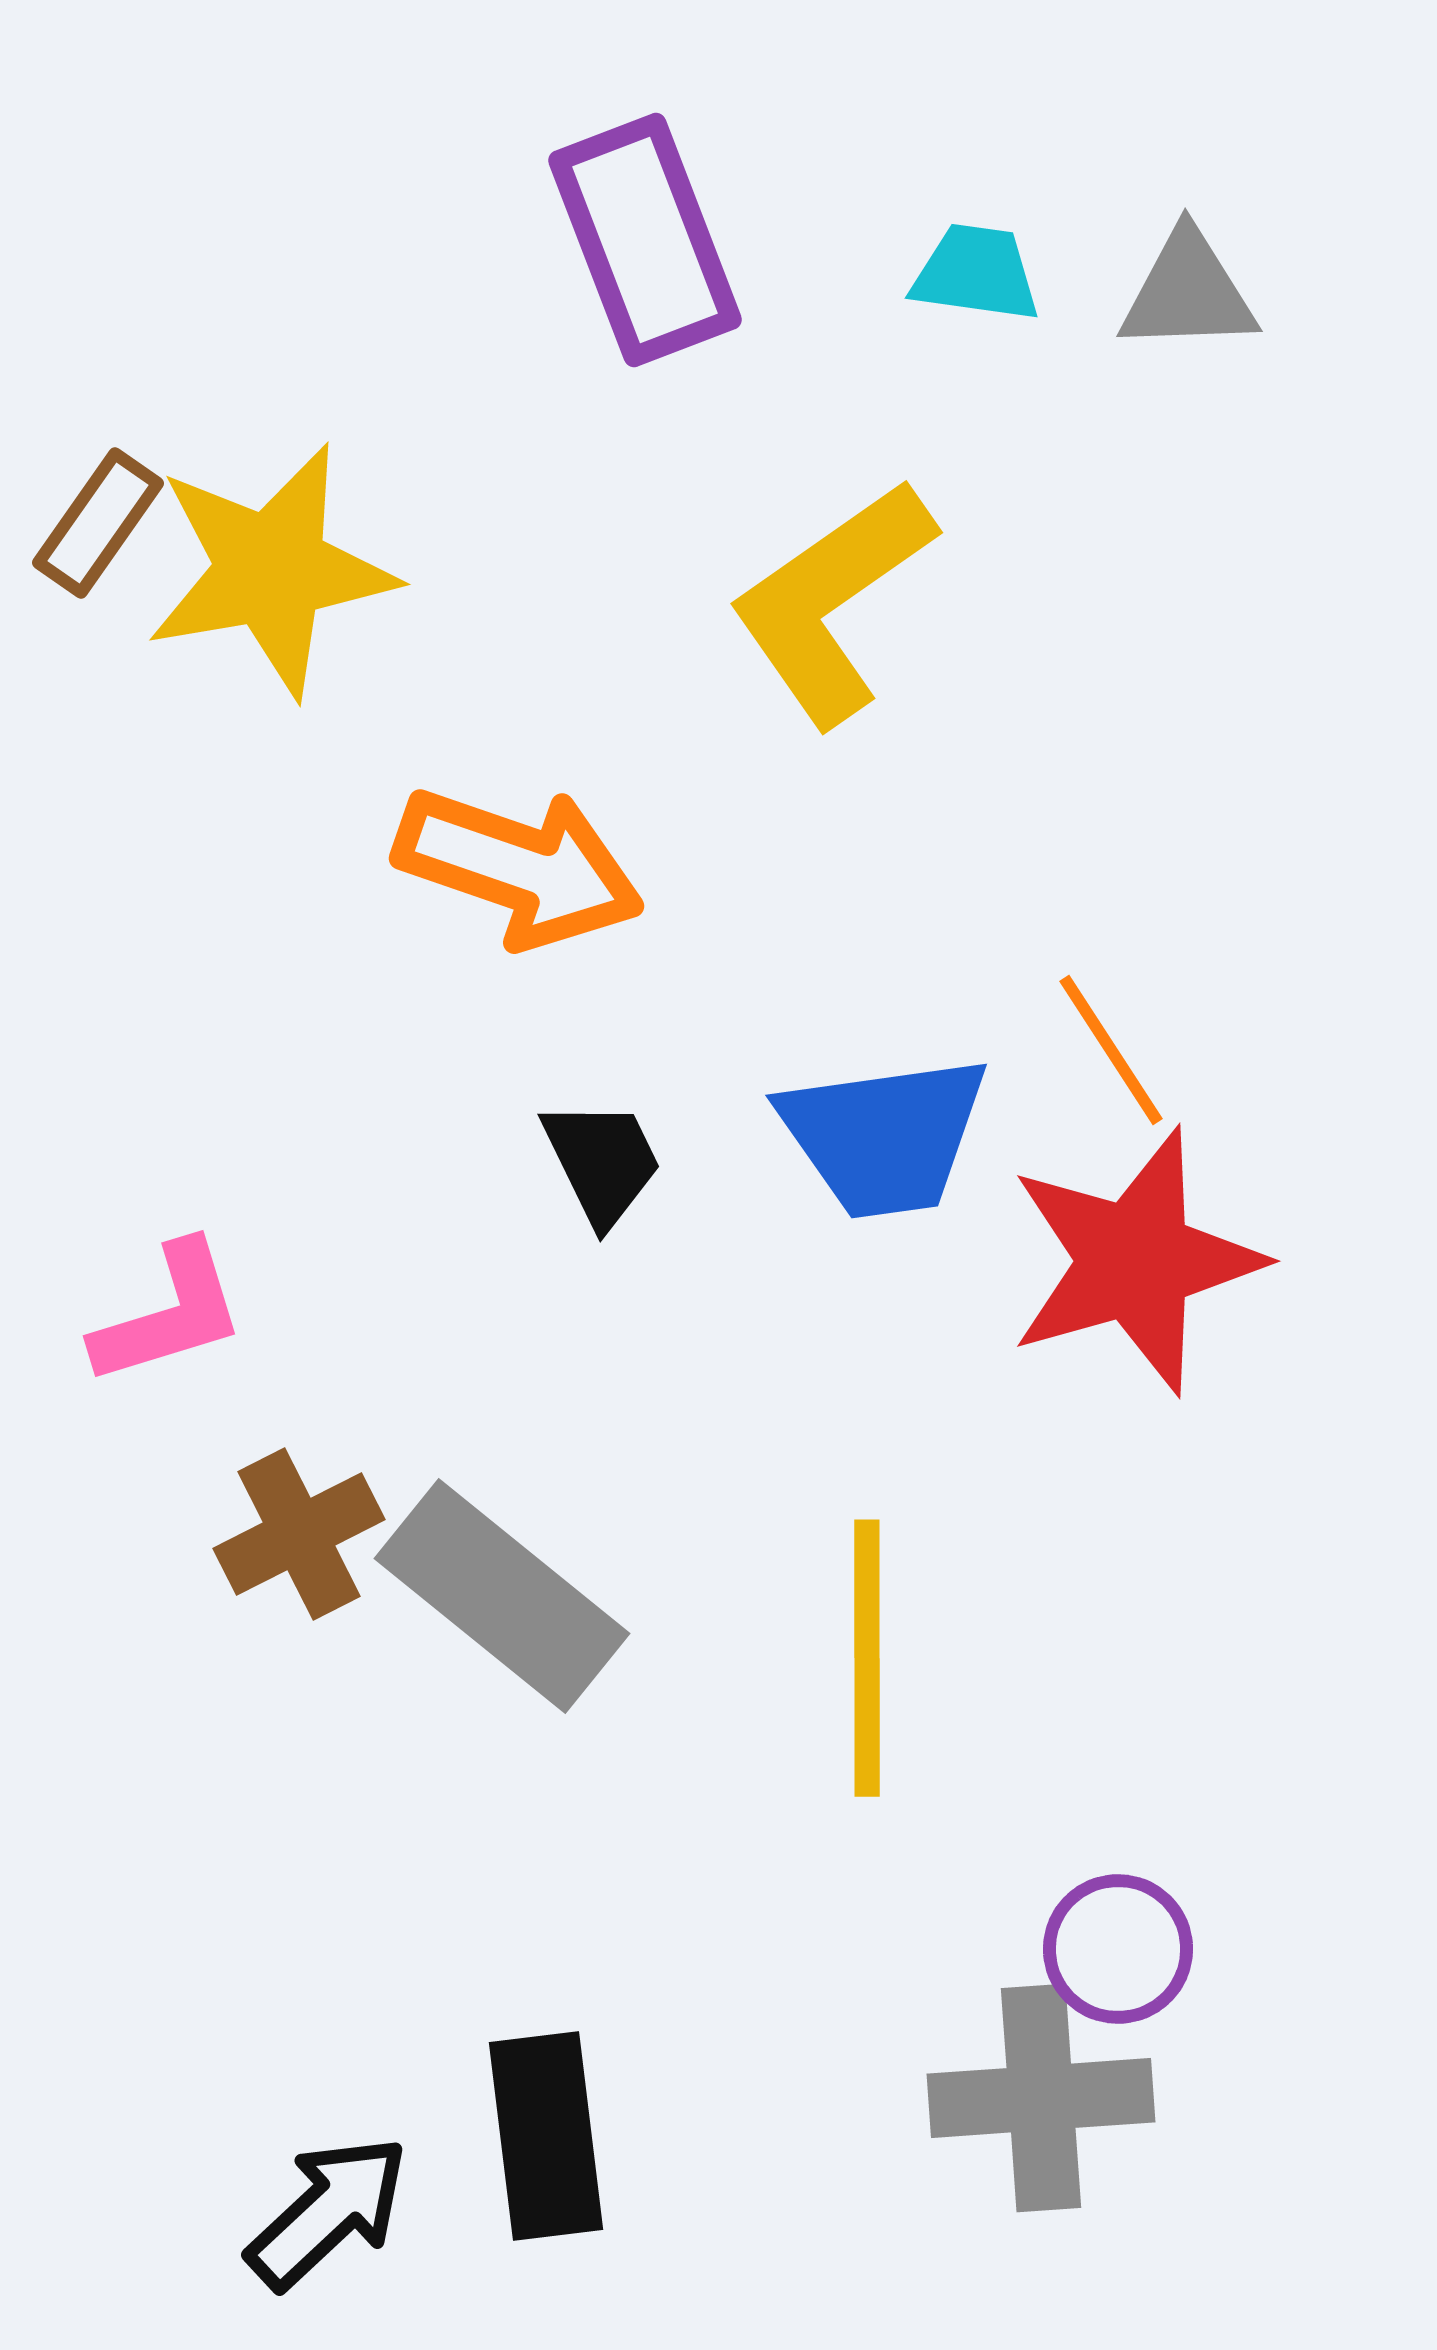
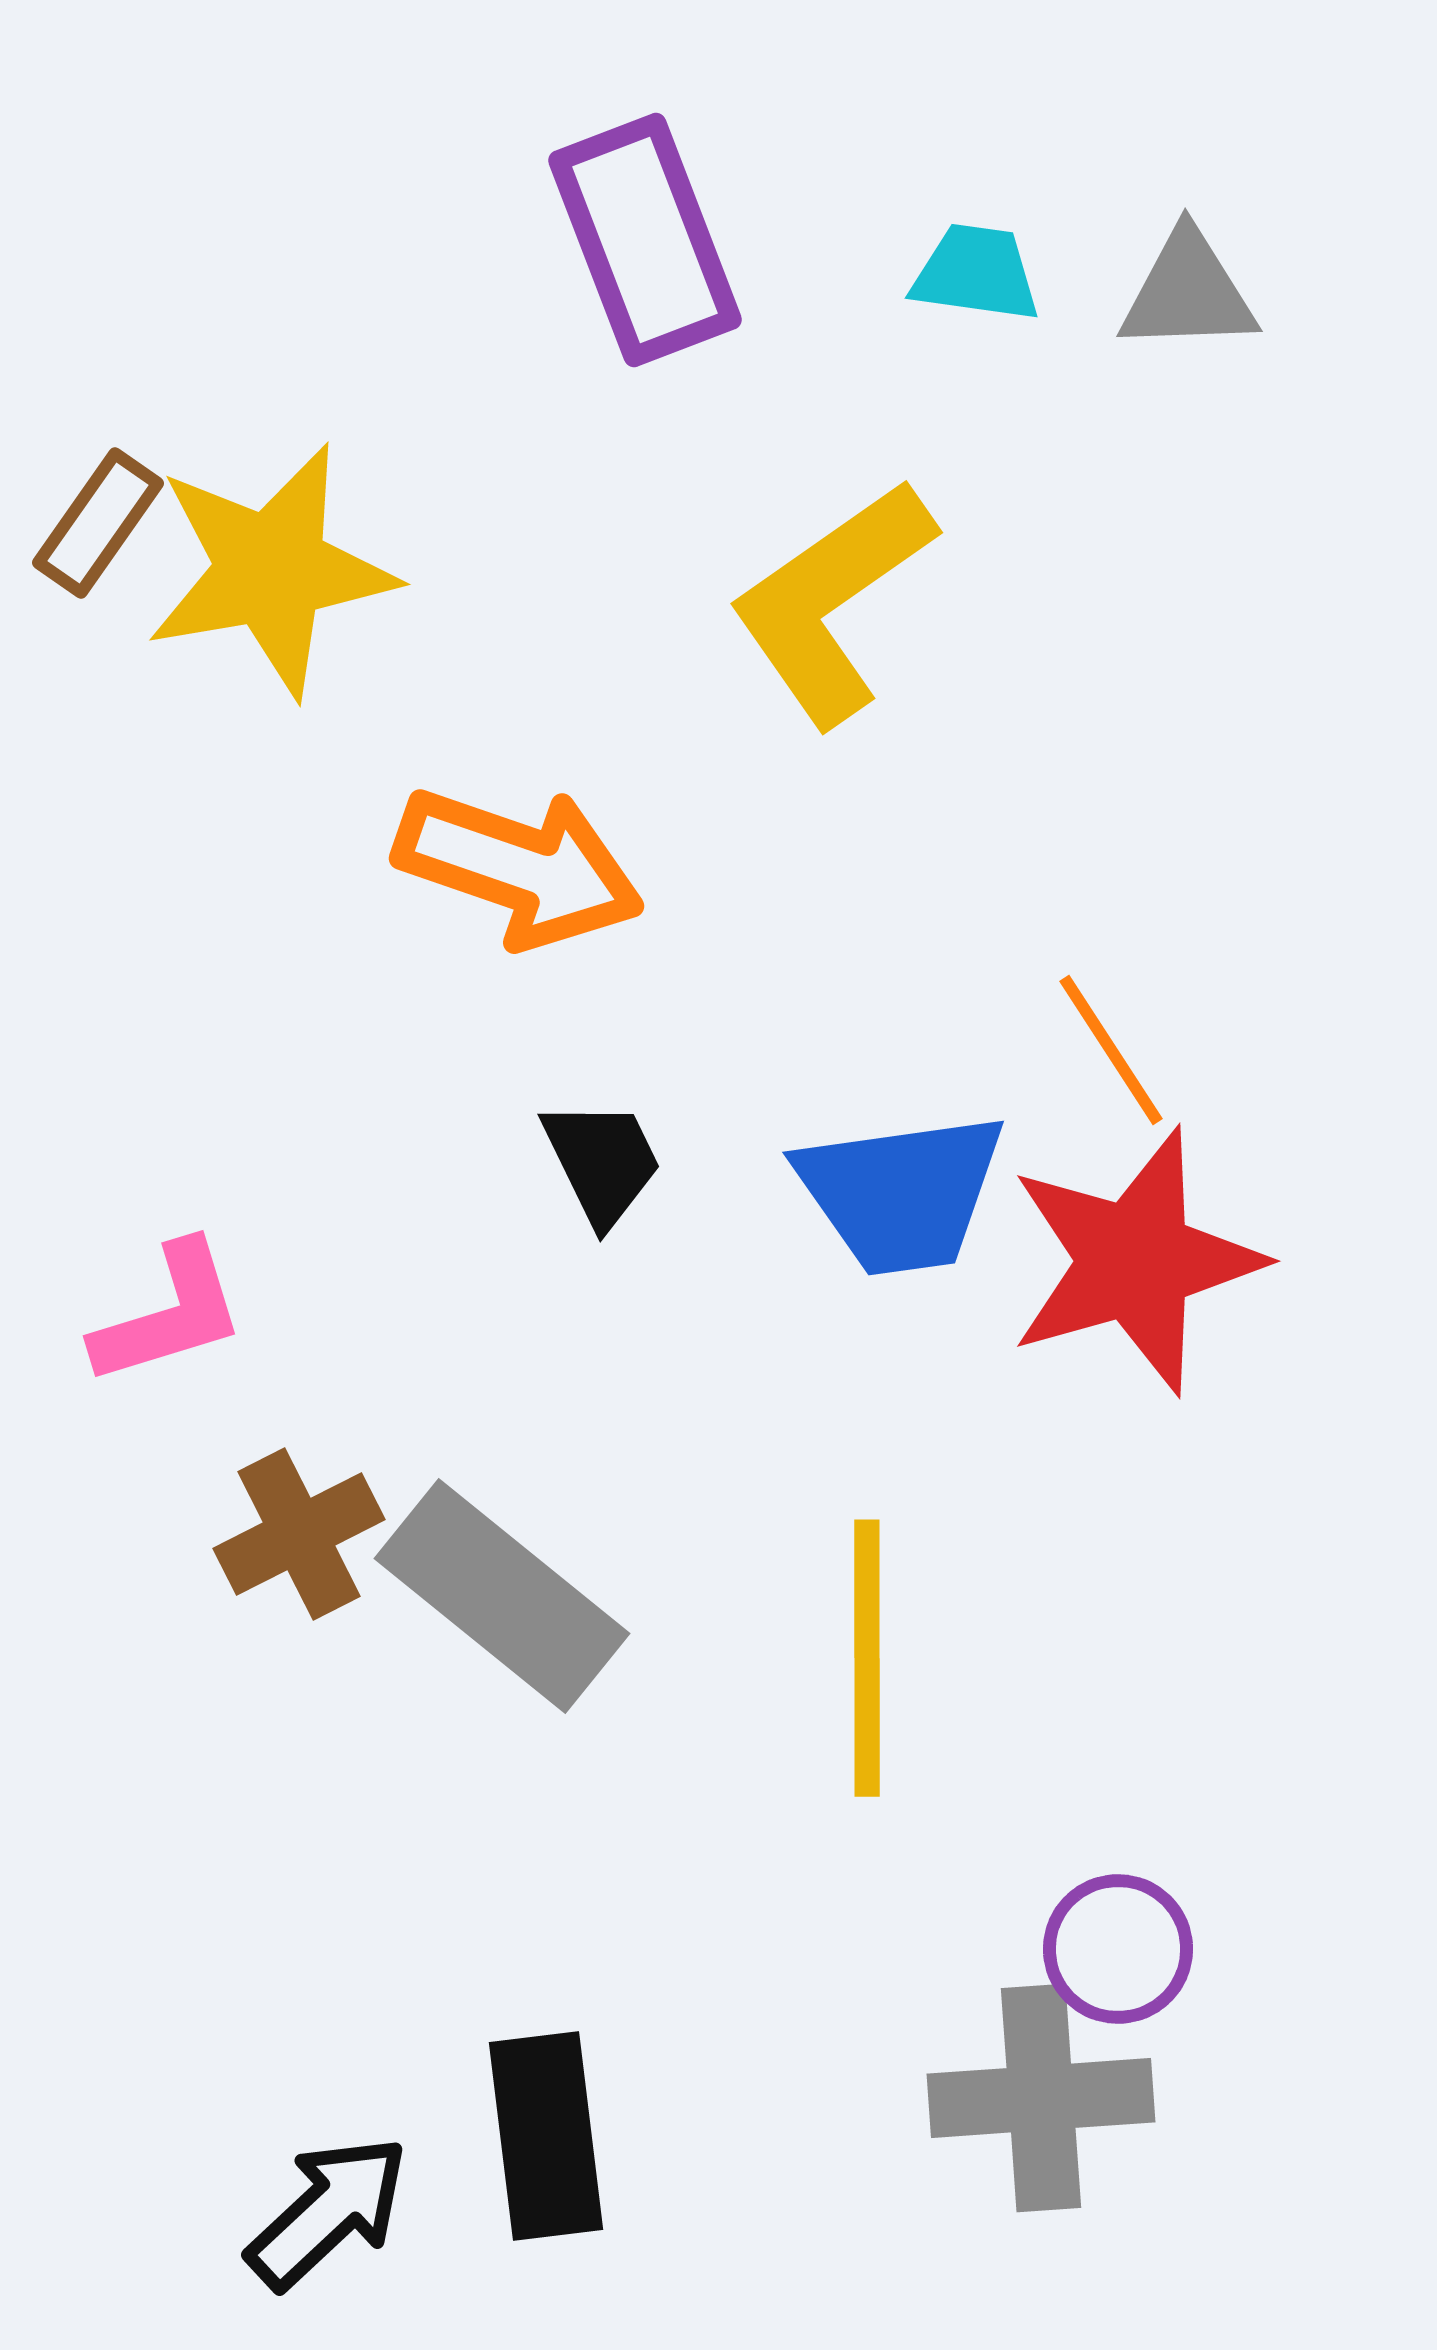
blue trapezoid: moved 17 px right, 57 px down
